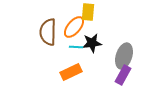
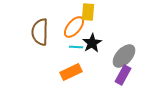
brown semicircle: moved 8 px left
black star: rotated 24 degrees counterclockwise
gray ellipse: rotated 25 degrees clockwise
